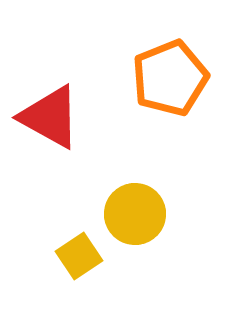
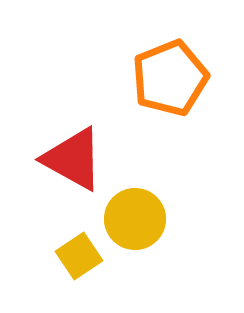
red triangle: moved 23 px right, 42 px down
yellow circle: moved 5 px down
